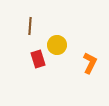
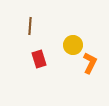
yellow circle: moved 16 px right
red rectangle: moved 1 px right
